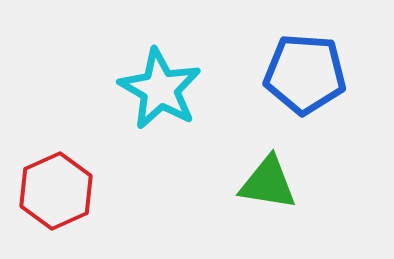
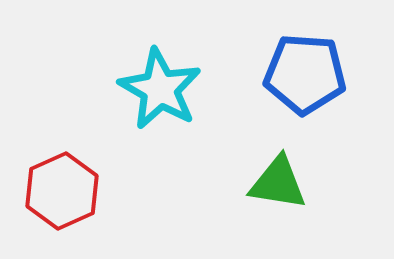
green triangle: moved 10 px right
red hexagon: moved 6 px right
